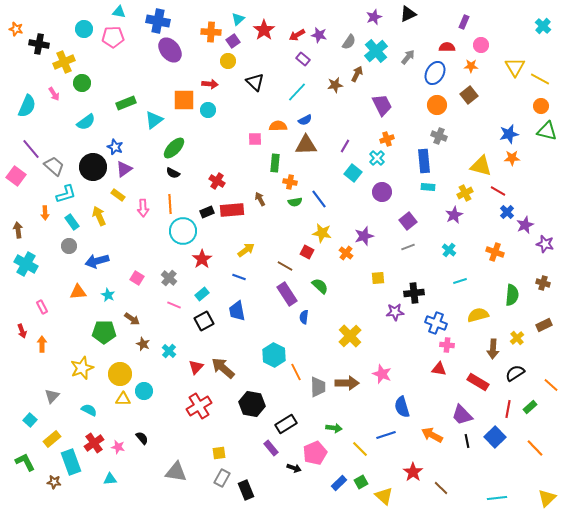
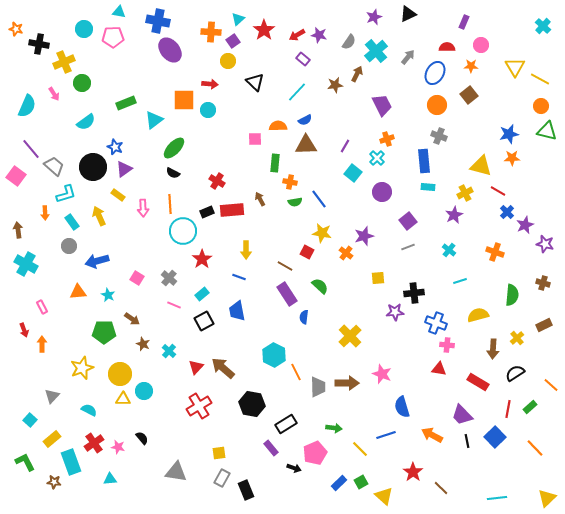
yellow arrow at (246, 250): rotated 126 degrees clockwise
red arrow at (22, 331): moved 2 px right, 1 px up
